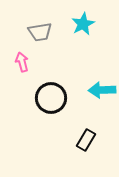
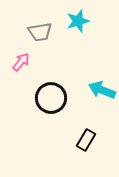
cyan star: moved 5 px left, 3 px up; rotated 10 degrees clockwise
pink arrow: moved 1 px left; rotated 54 degrees clockwise
cyan arrow: rotated 24 degrees clockwise
